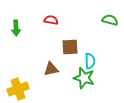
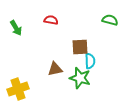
green arrow: rotated 28 degrees counterclockwise
brown square: moved 10 px right
brown triangle: moved 4 px right
green star: moved 4 px left
